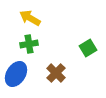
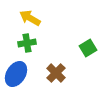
green cross: moved 2 px left, 1 px up
